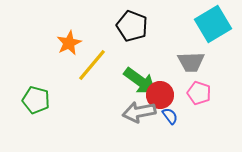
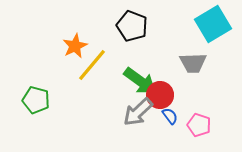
orange star: moved 6 px right, 3 px down
gray trapezoid: moved 2 px right, 1 px down
pink pentagon: moved 32 px down
gray arrow: moved 1 px left; rotated 32 degrees counterclockwise
